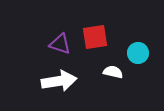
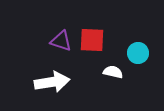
red square: moved 3 px left, 3 px down; rotated 12 degrees clockwise
purple triangle: moved 1 px right, 3 px up
white arrow: moved 7 px left, 1 px down
